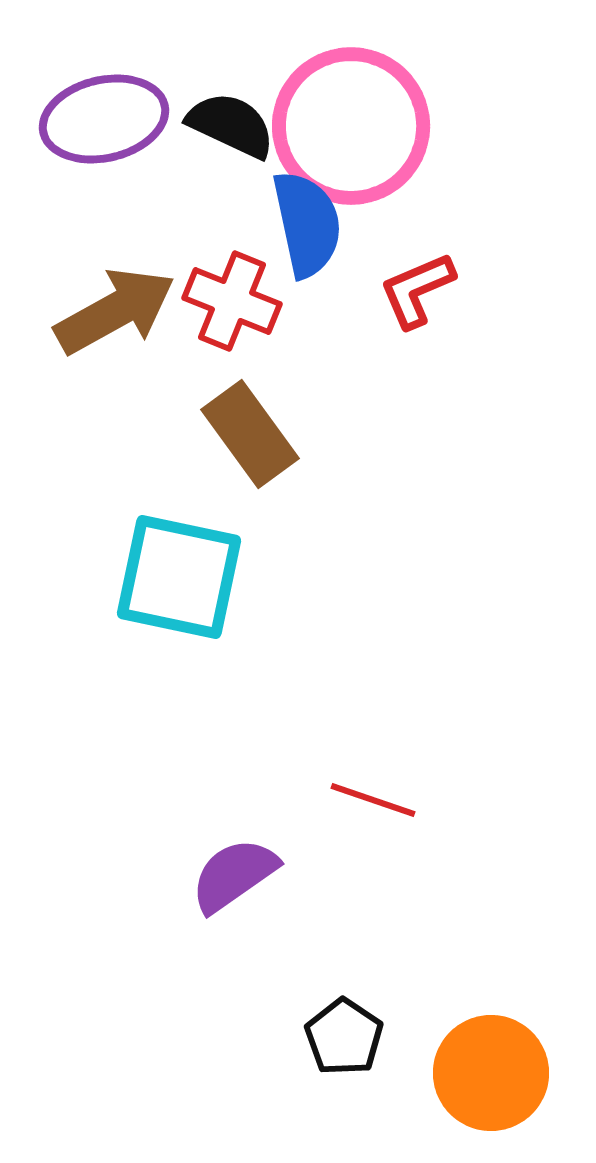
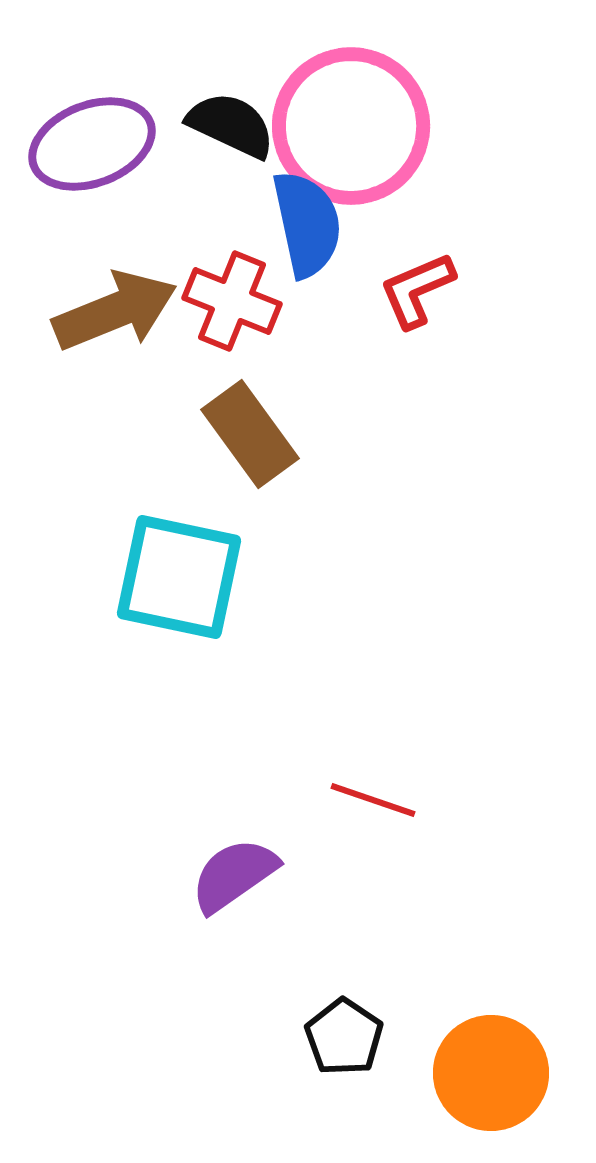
purple ellipse: moved 12 px left, 25 px down; rotated 8 degrees counterclockwise
brown arrow: rotated 7 degrees clockwise
